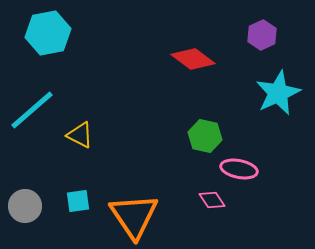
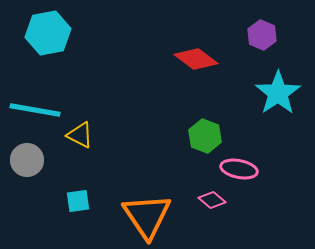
purple hexagon: rotated 12 degrees counterclockwise
red diamond: moved 3 px right
cyan star: rotated 9 degrees counterclockwise
cyan line: moved 3 px right; rotated 51 degrees clockwise
green hexagon: rotated 8 degrees clockwise
pink diamond: rotated 16 degrees counterclockwise
gray circle: moved 2 px right, 46 px up
orange triangle: moved 13 px right
